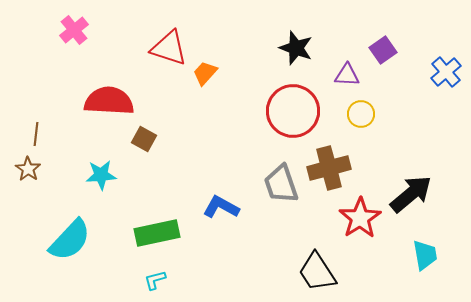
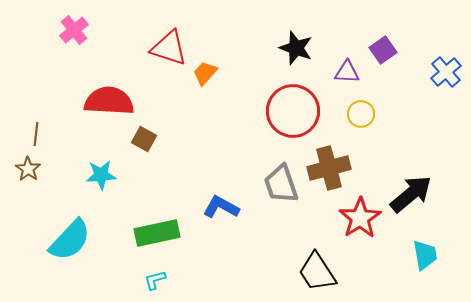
purple triangle: moved 3 px up
